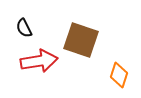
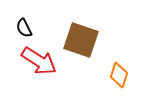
red arrow: rotated 42 degrees clockwise
